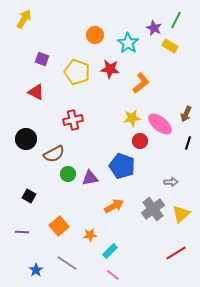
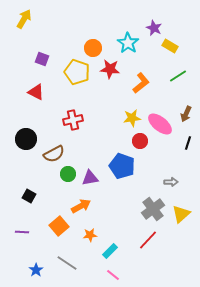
green line: moved 2 px right, 56 px down; rotated 30 degrees clockwise
orange circle: moved 2 px left, 13 px down
orange arrow: moved 33 px left
red line: moved 28 px left, 13 px up; rotated 15 degrees counterclockwise
